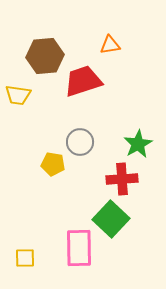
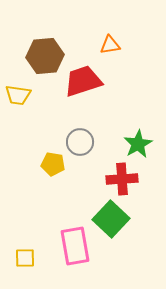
pink rectangle: moved 4 px left, 2 px up; rotated 9 degrees counterclockwise
